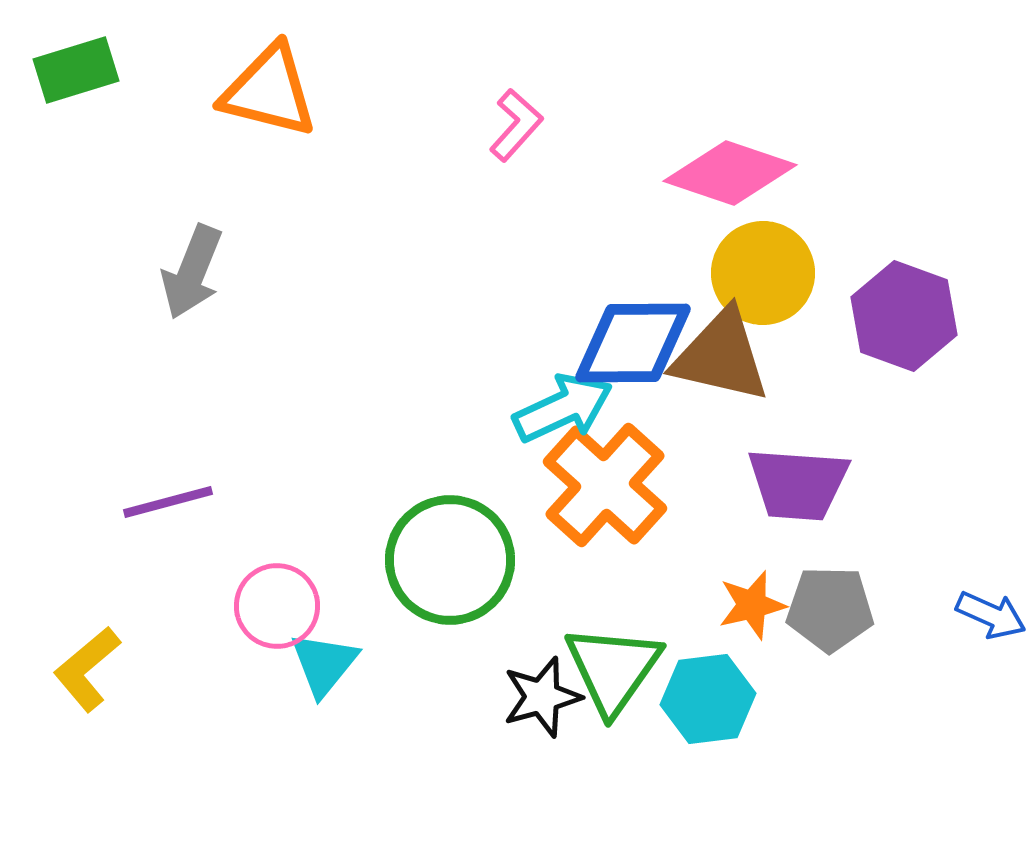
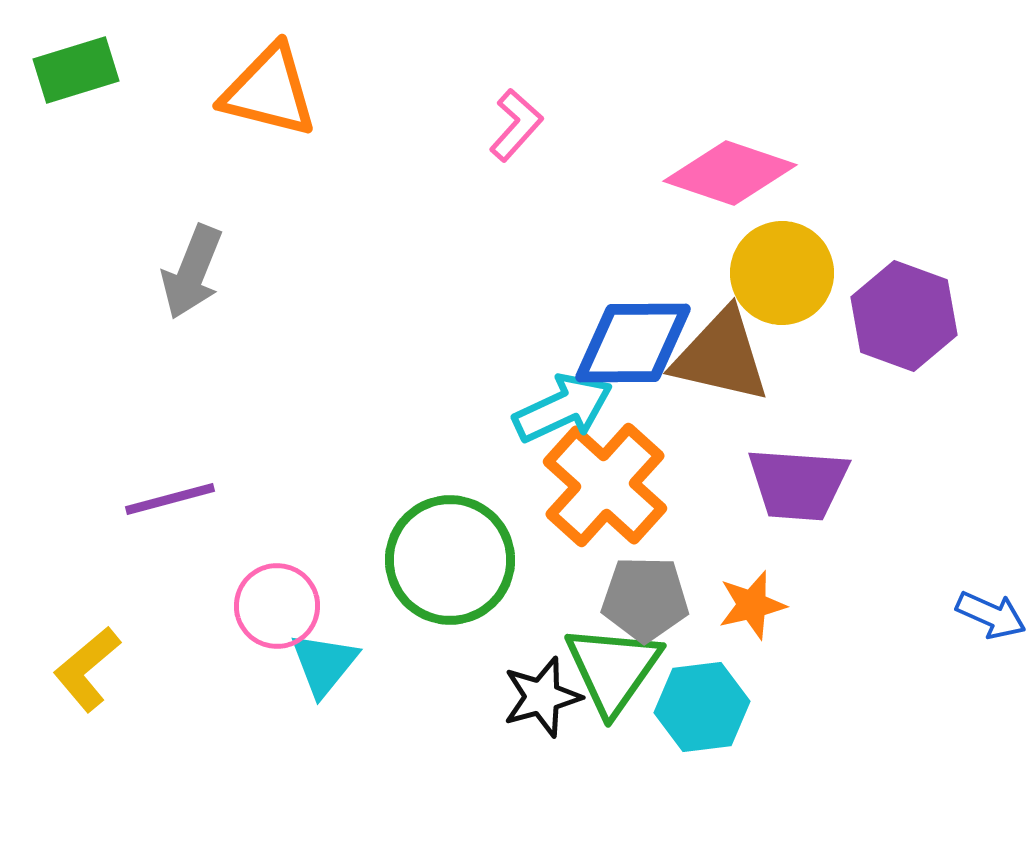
yellow circle: moved 19 px right
purple line: moved 2 px right, 3 px up
gray pentagon: moved 185 px left, 10 px up
cyan hexagon: moved 6 px left, 8 px down
